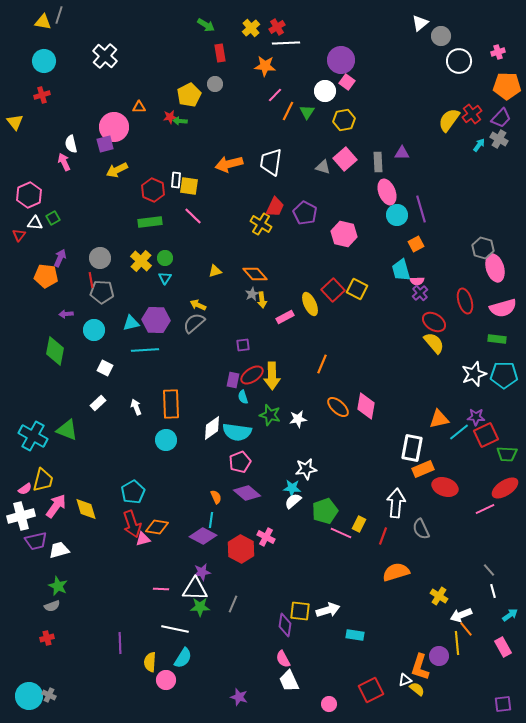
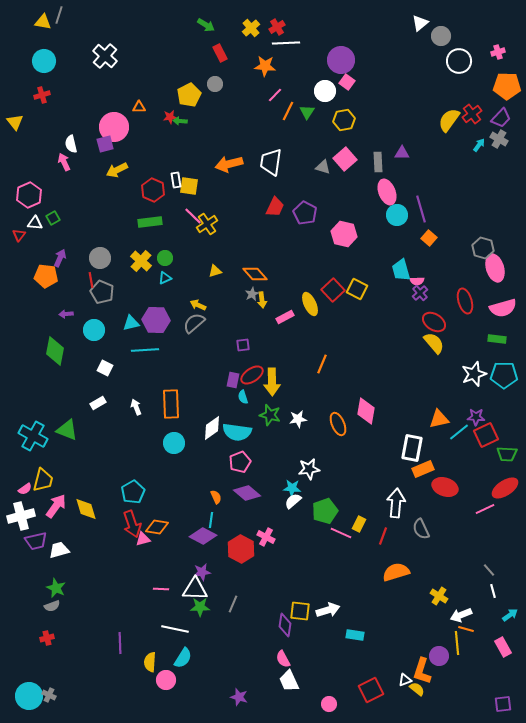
red rectangle at (220, 53): rotated 18 degrees counterclockwise
white rectangle at (176, 180): rotated 14 degrees counterclockwise
yellow cross at (261, 224): moved 54 px left; rotated 25 degrees clockwise
orange square at (416, 244): moved 13 px right, 6 px up; rotated 21 degrees counterclockwise
cyan triangle at (165, 278): rotated 32 degrees clockwise
gray pentagon at (102, 292): rotated 20 degrees clockwise
yellow arrow at (272, 376): moved 6 px down
white rectangle at (98, 403): rotated 14 degrees clockwise
pink diamond at (366, 406): moved 5 px down
orange ellipse at (338, 407): moved 17 px down; rotated 25 degrees clockwise
cyan circle at (166, 440): moved 8 px right, 3 px down
white star at (306, 469): moved 3 px right
green star at (58, 586): moved 2 px left, 2 px down
orange line at (466, 629): rotated 35 degrees counterclockwise
orange L-shape at (420, 667): moved 2 px right, 4 px down
